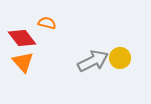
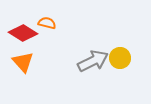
red diamond: moved 1 px right, 5 px up; rotated 20 degrees counterclockwise
